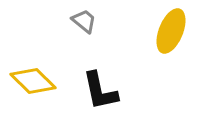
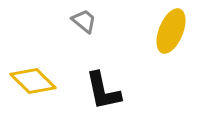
black L-shape: moved 3 px right
